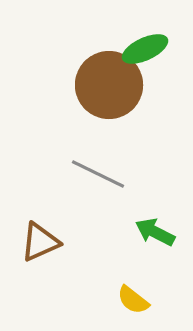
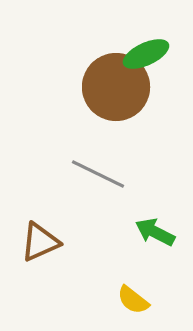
green ellipse: moved 1 px right, 5 px down
brown circle: moved 7 px right, 2 px down
